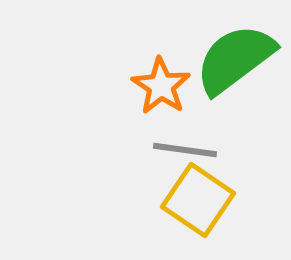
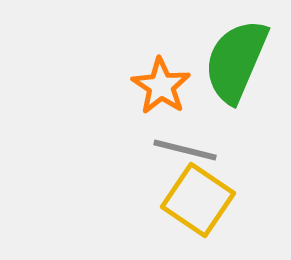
green semicircle: moved 1 px right, 2 px down; rotated 30 degrees counterclockwise
gray line: rotated 6 degrees clockwise
